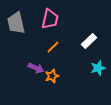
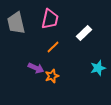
white rectangle: moved 5 px left, 8 px up
